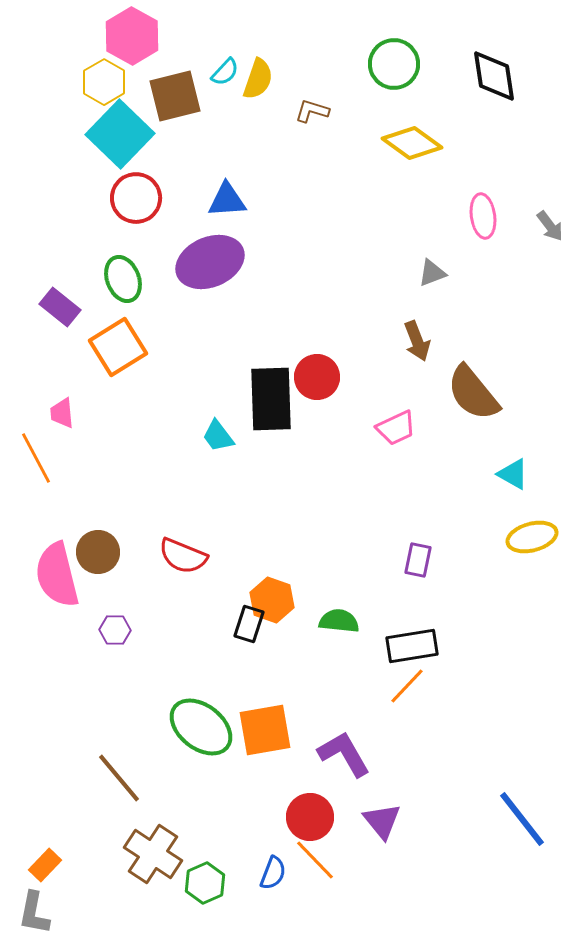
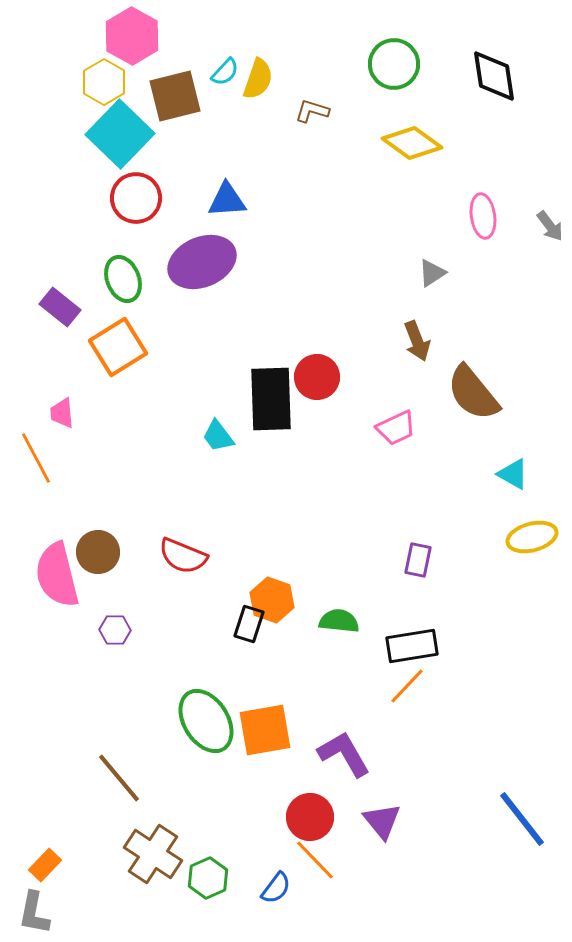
purple ellipse at (210, 262): moved 8 px left
gray triangle at (432, 273): rotated 12 degrees counterclockwise
green ellipse at (201, 727): moved 5 px right, 6 px up; rotated 20 degrees clockwise
blue semicircle at (273, 873): moved 3 px right, 15 px down; rotated 16 degrees clockwise
green hexagon at (205, 883): moved 3 px right, 5 px up
